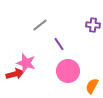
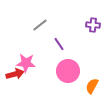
pink star: rotated 12 degrees counterclockwise
